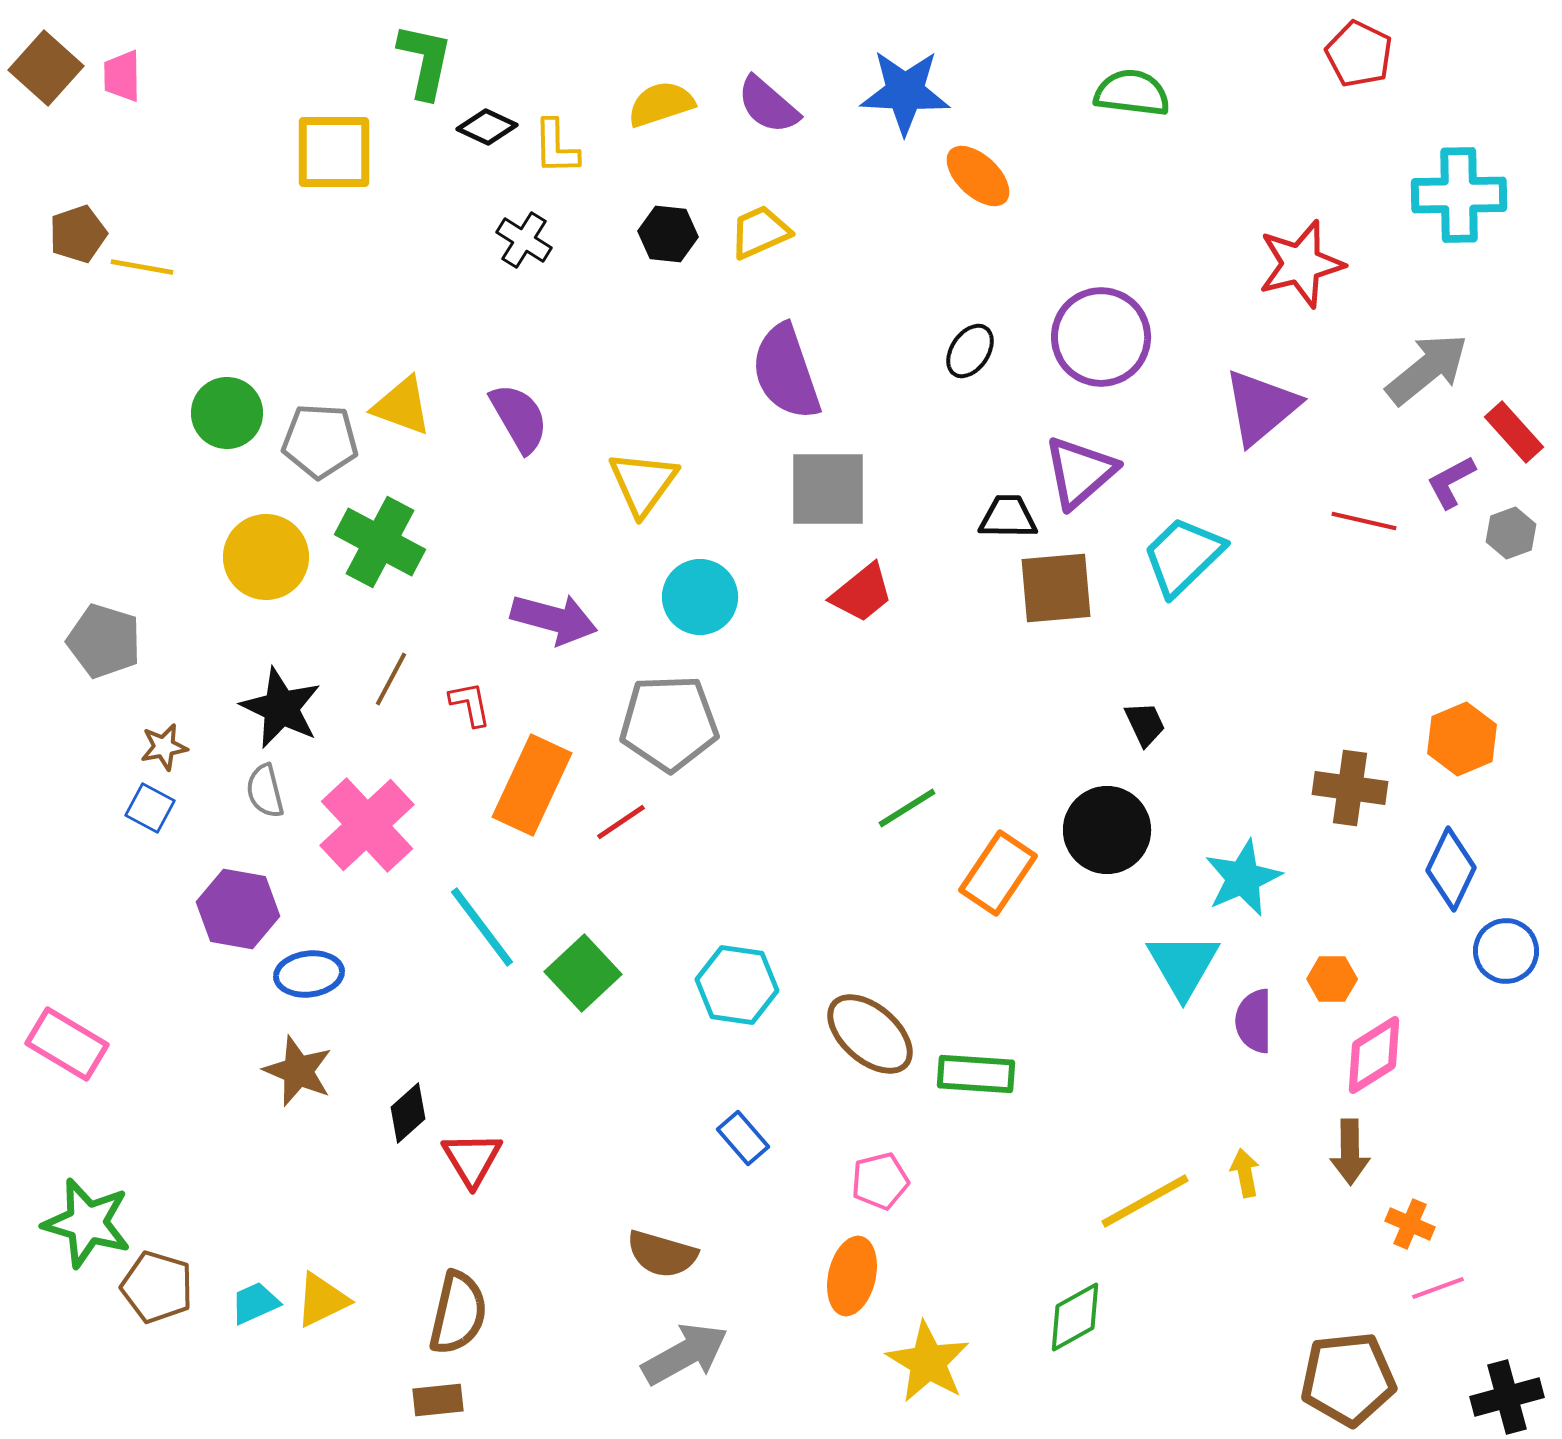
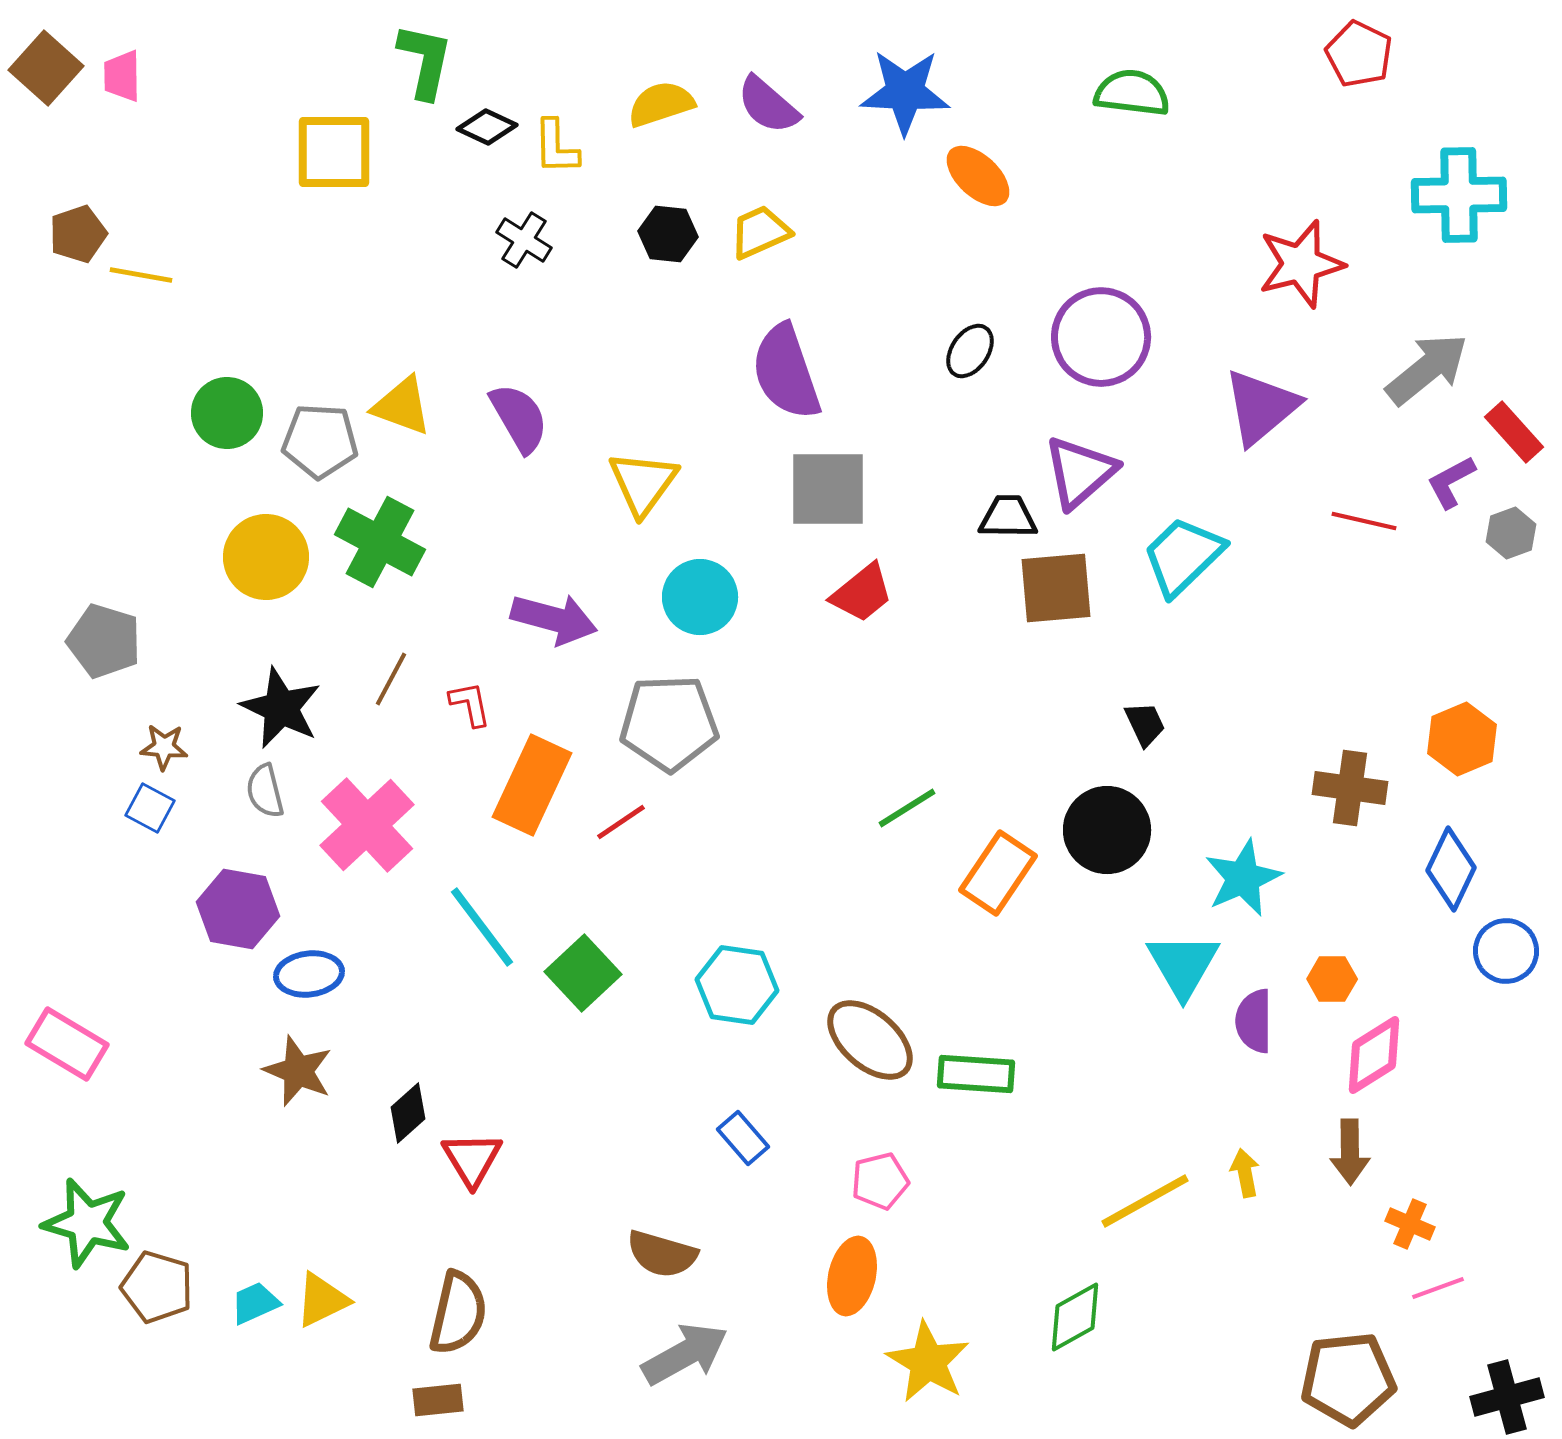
yellow line at (142, 267): moved 1 px left, 8 px down
brown star at (164, 747): rotated 15 degrees clockwise
brown ellipse at (870, 1034): moved 6 px down
